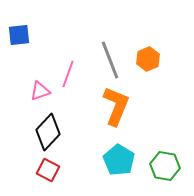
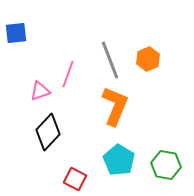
blue square: moved 3 px left, 2 px up
orange L-shape: moved 1 px left
green hexagon: moved 1 px right, 1 px up
red square: moved 27 px right, 9 px down
